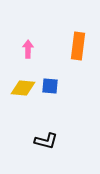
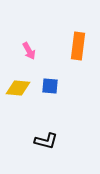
pink arrow: moved 1 px right, 2 px down; rotated 150 degrees clockwise
yellow diamond: moved 5 px left
